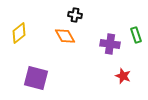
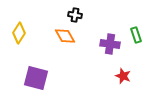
yellow diamond: rotated 20 degrees counterclockwise
